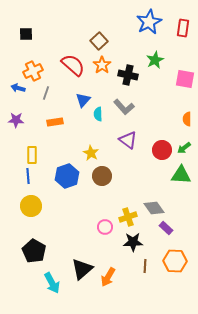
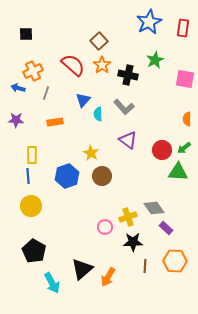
green triangle: moved 3 px left, 3 px up
